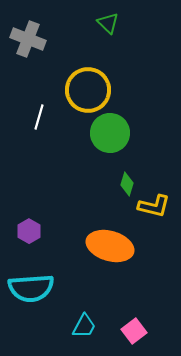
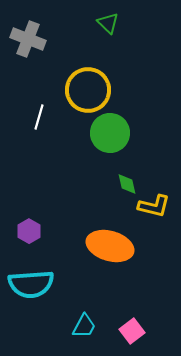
green diamond: rotated 30 degrees counterclockwise
cyan semicircle: moved 4 px up
pink square: moved 2 px left
